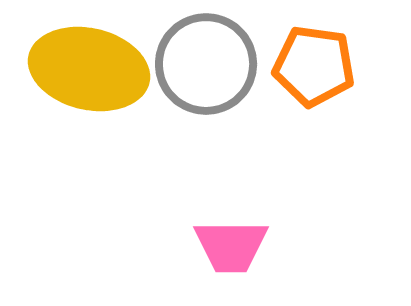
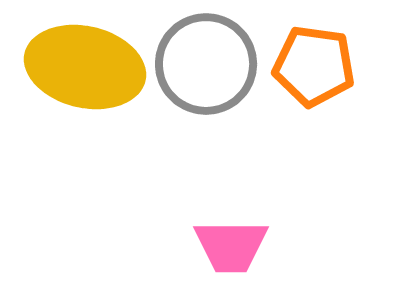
yellow ellipse: moved 4 px left, 2 px up
